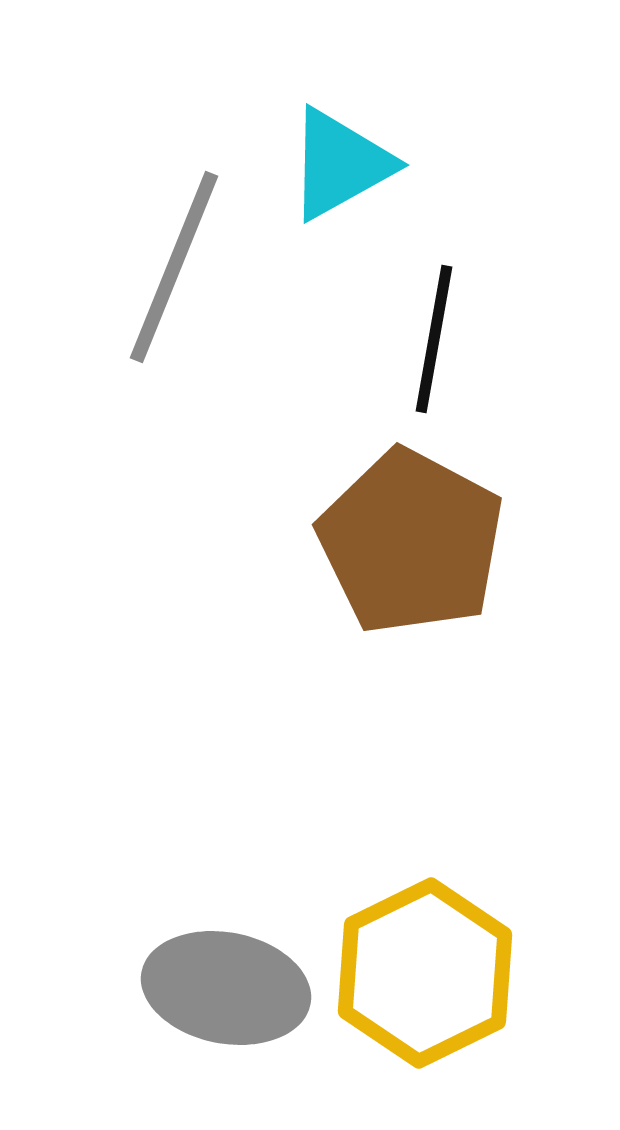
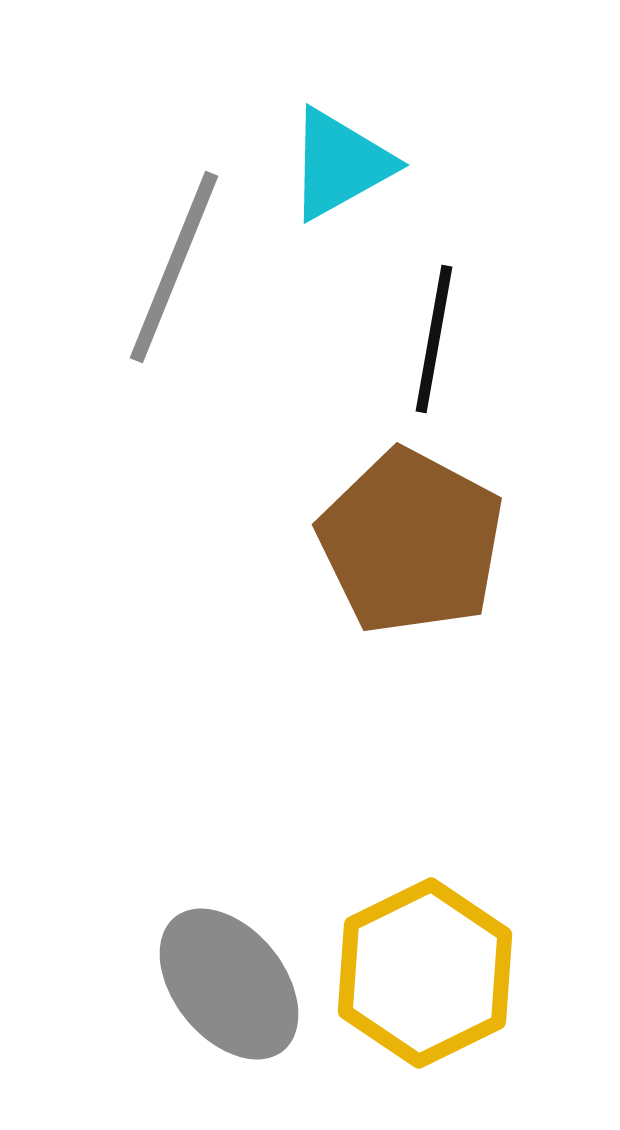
gray ellipse: moved 3 px right, 4 px up; rotated 40 degrees clockwise
